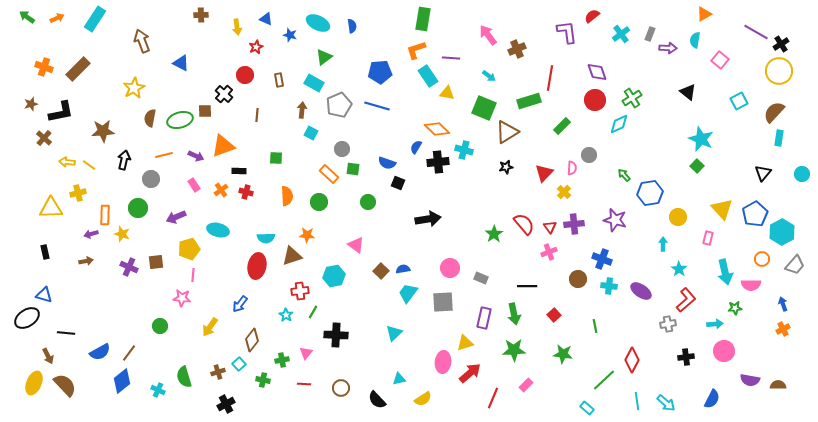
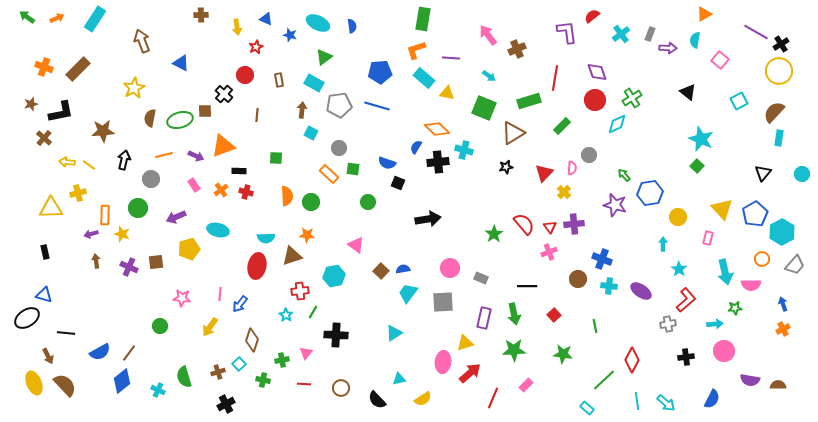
cyan rectangle at (428, 76): moved 4 px left, 2 px down; rotated 15 degrees counterclockwise
red line at (550, 78): moved 5 px right
gray pentagon at (339, 105): rotated 15 degrees clockwise
cyan diamond at (619, 124): moved 2 px left
brown triangle at (507, 132): moved 6 px right, 1 px down
gray circle at (342, 149): moved 3 px left, 1 px up
green circle at (319, 202): moved 8 px left
purple star at (615, 220): moved 15 px up
brown arrow at (86, 261): moved 10 px right; rotated 88 degrees counterclockwise
pink line at (193, 275): moved 27 px right, 19 px down
cyan triangle at (394, 333): rotated 12 degrees clockwise
brown diamond at (252, 340): rotated 20 degrees counterclockwise
yellow ellipse at (34, 383): rotated 45 degrees counterclockwise
